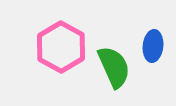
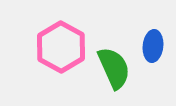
green semicircle: moved 1 px down
